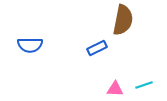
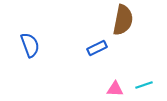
blue semicircle: rotated 110 degrees counterclockwise
